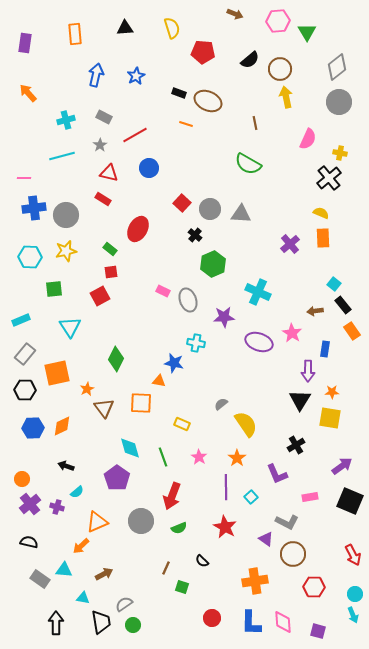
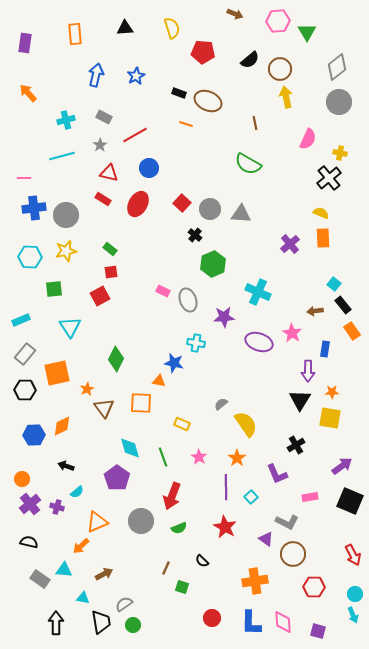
red ellipse at (138, 229): moved 25 px up
blue hexagon at (33, 428): moved 1 px right, 7 px down
